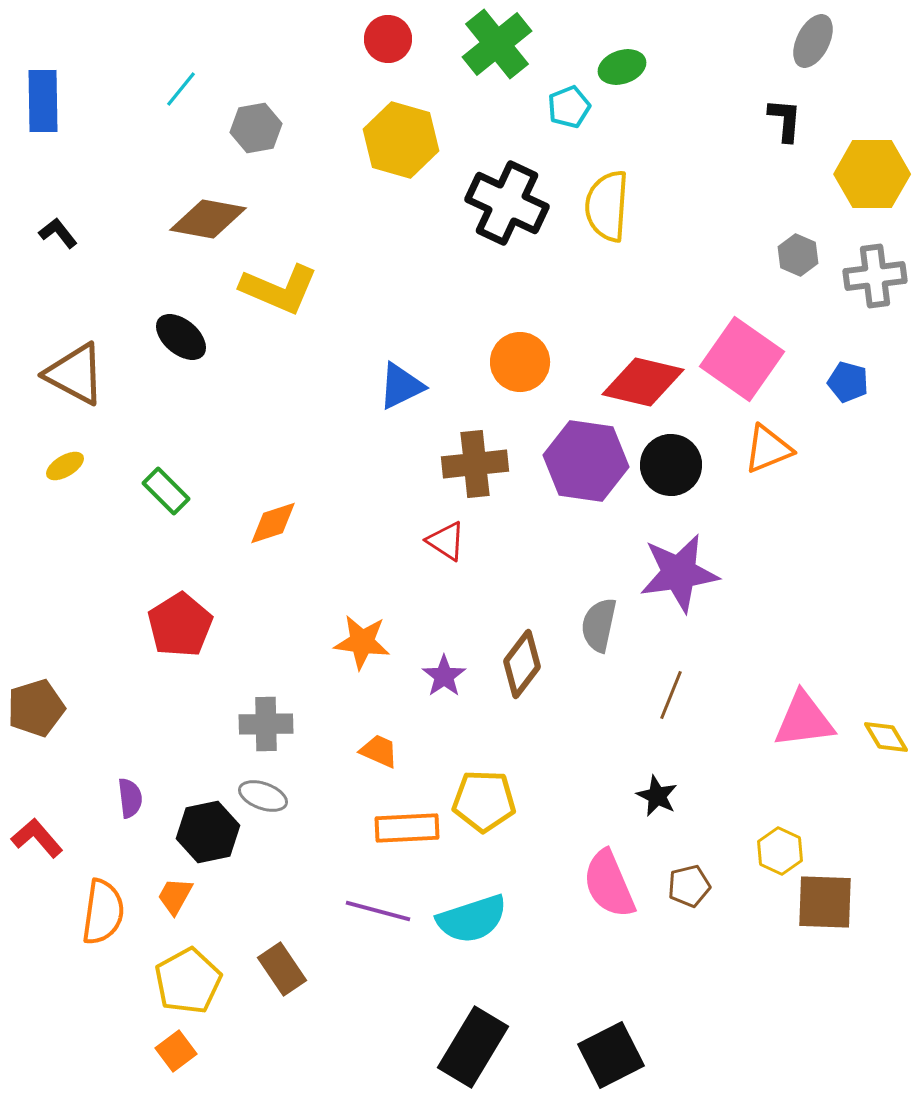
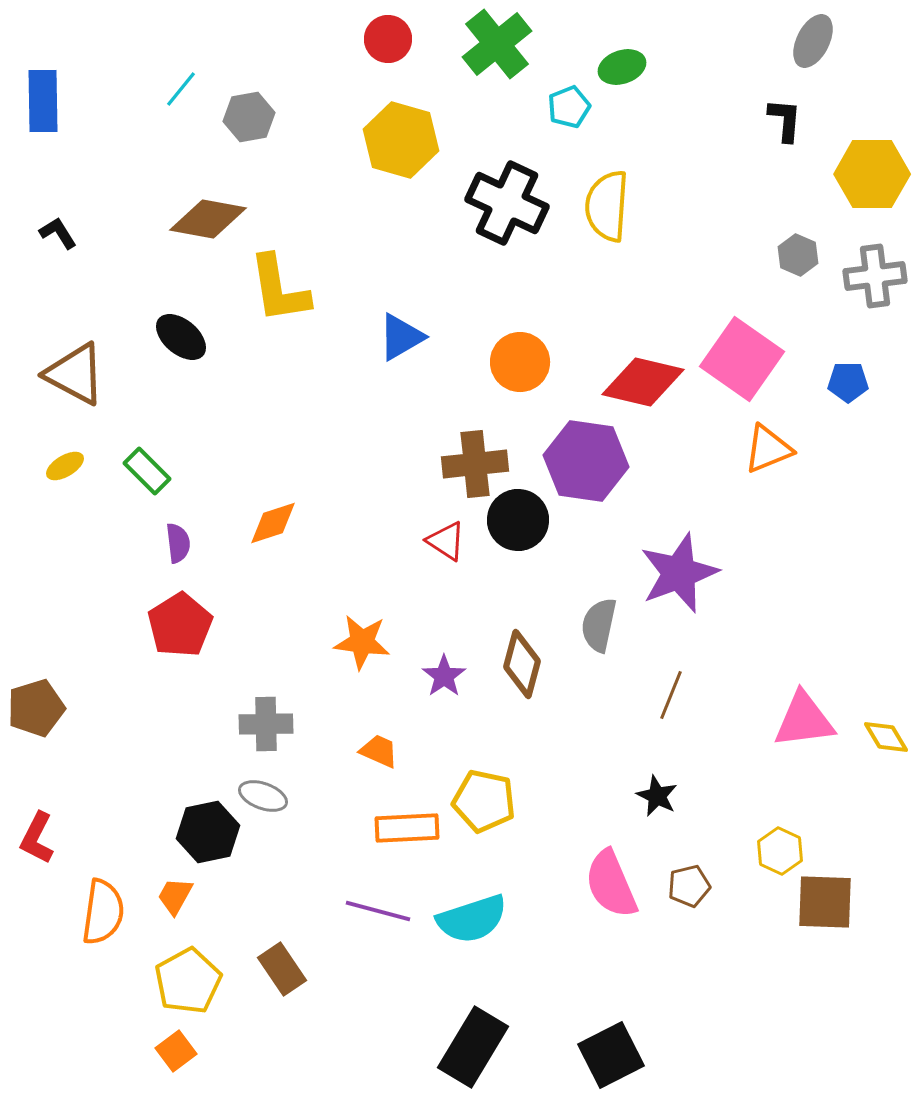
gray hexagon at (256, 128): moved 7 px left, 11 px up
black L-shape at (58, 233): rotated 6 degrees clockwise
yellow L-shape at (279, 289): rotated 58 degrees clockwise
blue pentagon at (848, 382): rotated 15 degrees counterclockwise
blue triangle at (401, 386): moved 49 px up; rotated 4 degrees counterclockwise
black circle at (671, 465): moved 153 px left, 55 px down
green rectangle at (166, 491): moved 19 px left, 20 px up
purple star at (679, 573): rotated 12 degrees counterclockwise
brown diamond at (522, 664): rotated 22 degrees counterclockwise
purple semicircle at (130, 798): moved 48 px right, 255 px up
yellow pentagon at (484, 801): rotated 10 degrees clockwise
red L-shape at (37, 838): rotated 112 degrees counterclockwise
pink semicircle at (609, 884): moved 2 px right
